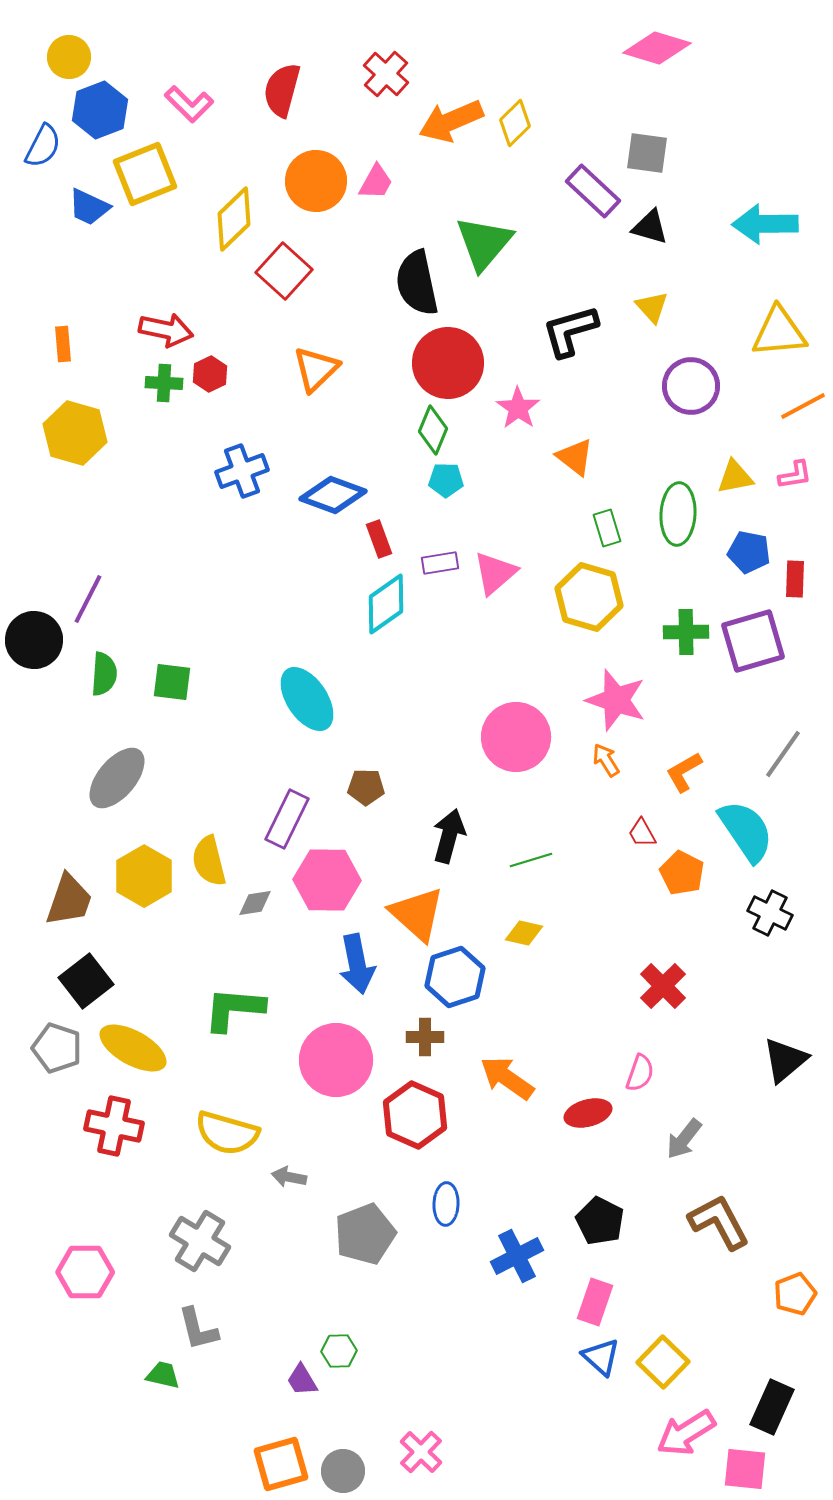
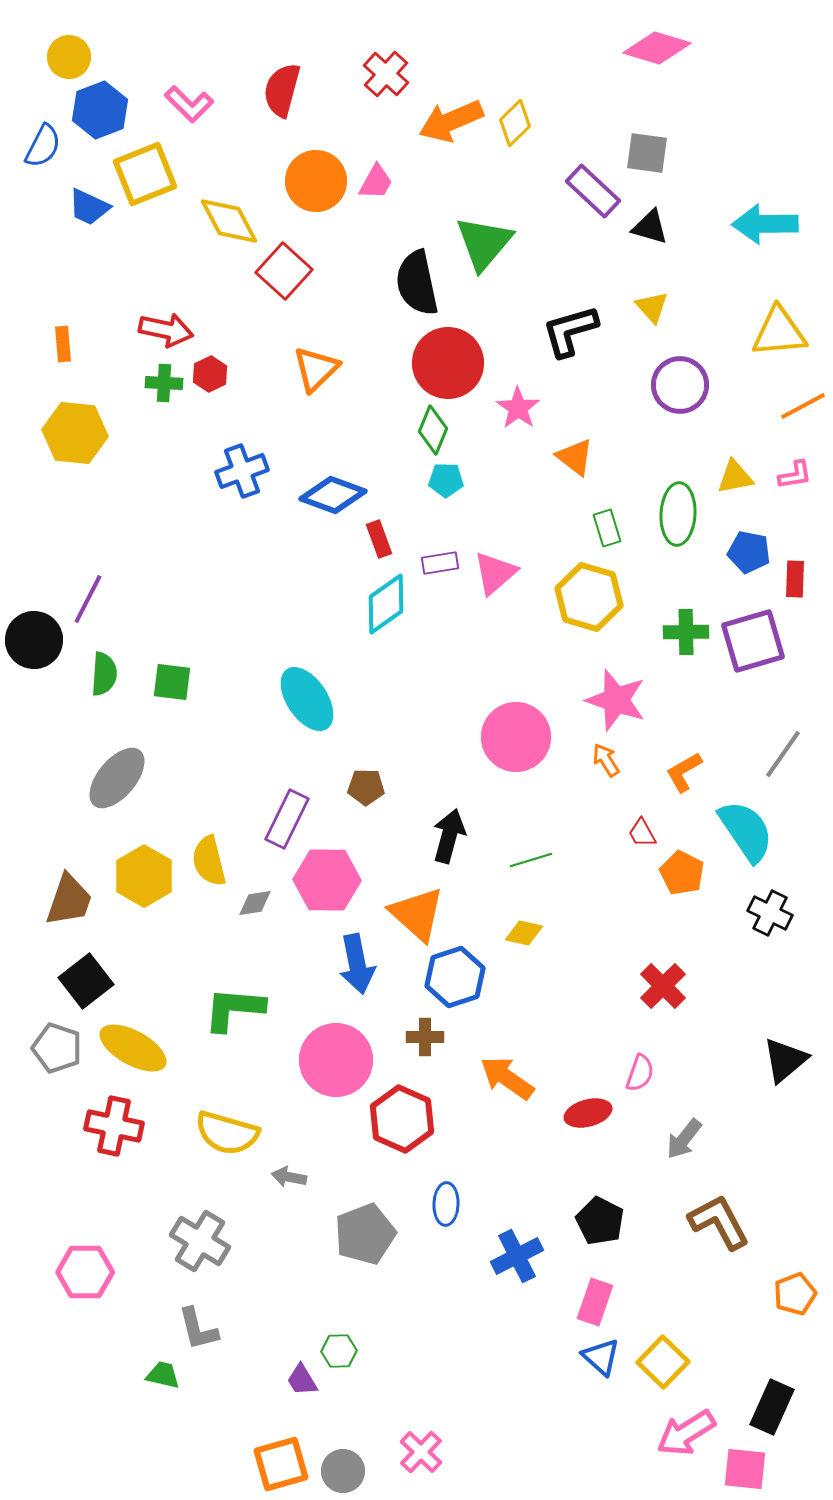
yellow diamond at (234, 219): moved 5 px left, 2 px down; rotated 74 degrees counterclockwise
purple circle at (691, 386): moved 11 px left, 1 px up
yellow hexagon at (75, 433): rotated 10 degrees counterclockwise
red hexagon at (415, 1115): moved 13 px left, 4 px down
